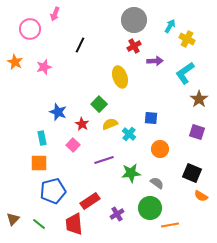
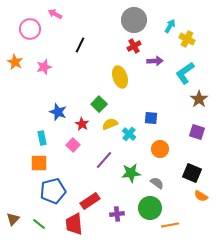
pink arrow: rotated 96 degrees clockwise
purple line: rotated 30 degrees counterclockwise
purple cross: rotated 24 degrees clockwise
